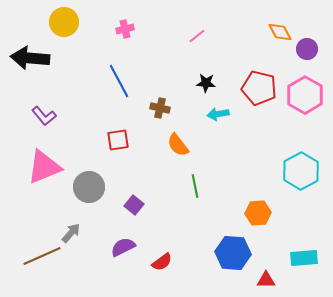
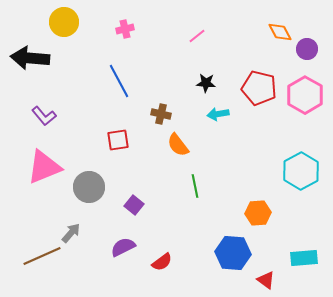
brown cross: moved 1 px right, 6 px down
red triangle: rotated 36 degrees clockwise
